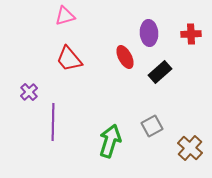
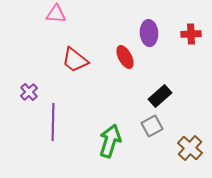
pink triangle: moved 9 px left, 2 px up; rotated 20 degrees clockwise
red trapezoid: moved 6 px right, 1 px down; rotated 12 degrees counterclockwise
black rectangle: moved 24 px down
